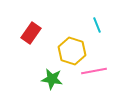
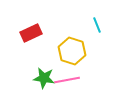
red rectangle: rotated 30 degrees clockwise
pink line: moved 27 px left, 9 px down
green star: moved 8 px left, 1 px up
